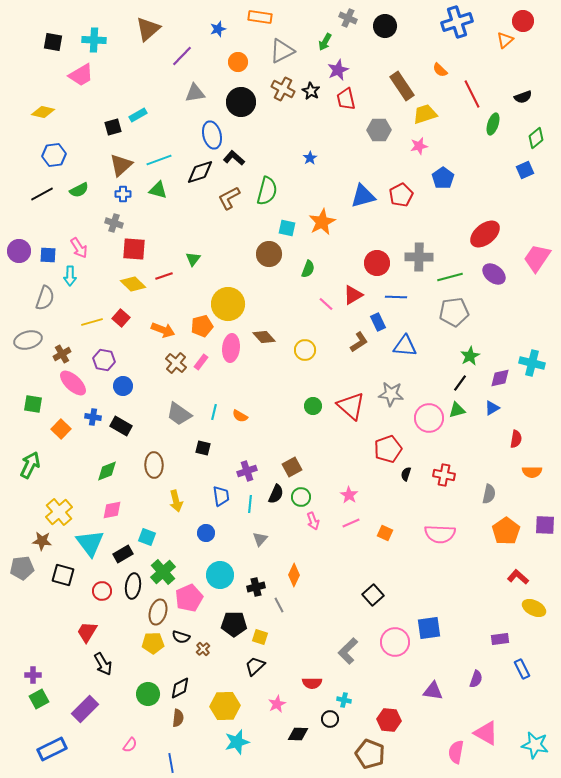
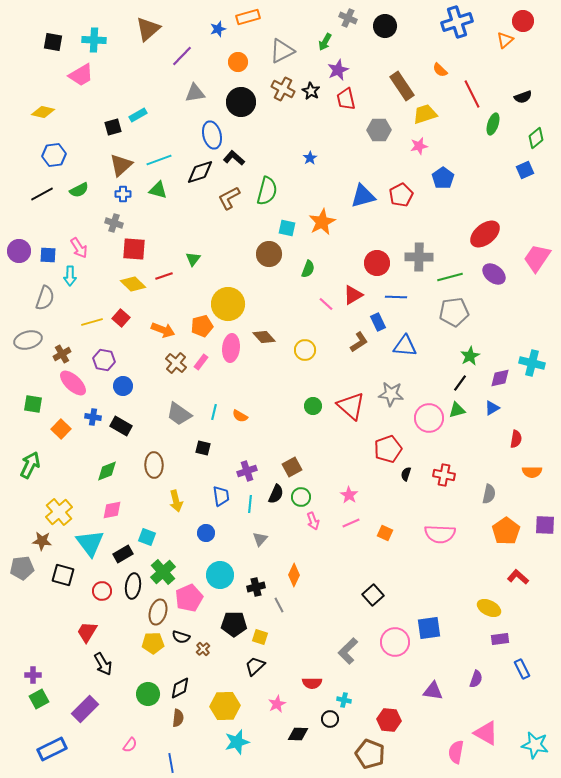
orange rectangle at (260, 17): moved 12 px left; rotated 25 degrees counterclockwise
yellow ellipse at (534, 608): moved 45 px left
